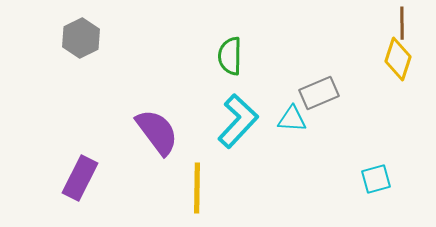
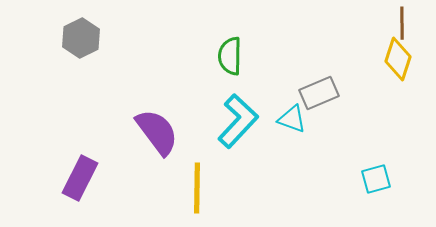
cyan triangle: rotated 16 degrees clockwise
